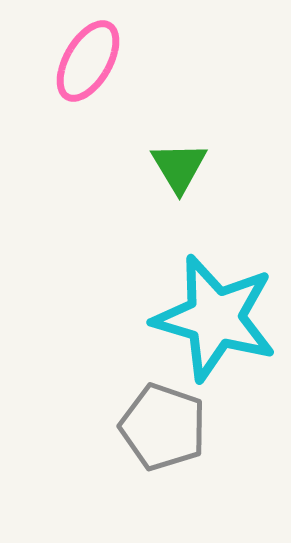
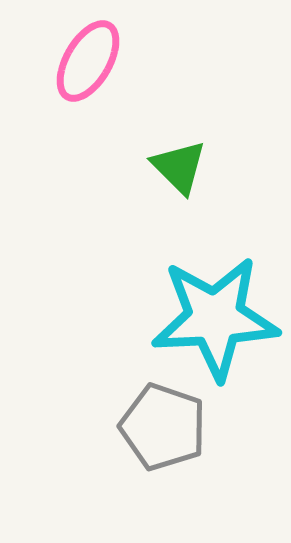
green triangle: rotated 14 degrees counterclockwise
cyan star: rotated 19 degrees counterclockwise
